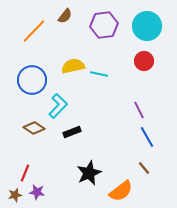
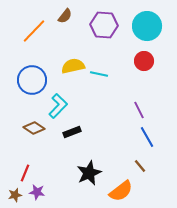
purple hexagon: rotated 12 degrees clockwise
brown line: moved 4 px left, 2 px up
